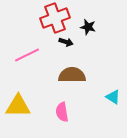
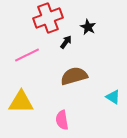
red cross: moved 7 px left
black star: rotated 14 degrees clockwise
black arrow: rotated 72 degrees counterclockwise
brown semicircle: moved 2 px right, 1 px down; rotated 16 degrees counterclockwise
yellow triangle: moved 3 px right, 4 px up
pink semicircle: moved 8 px down
